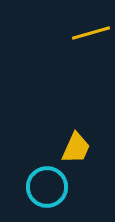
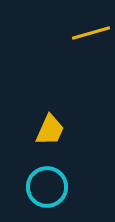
yellow trapezoid: moved 26 px left, 18 px up
